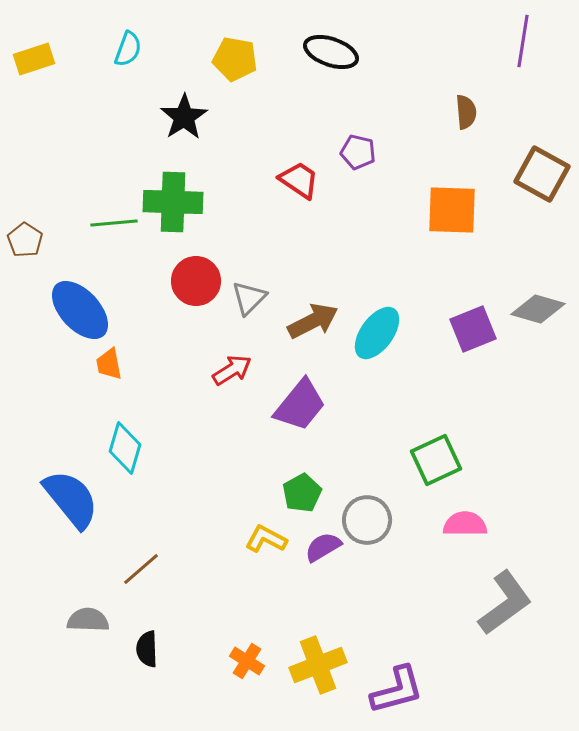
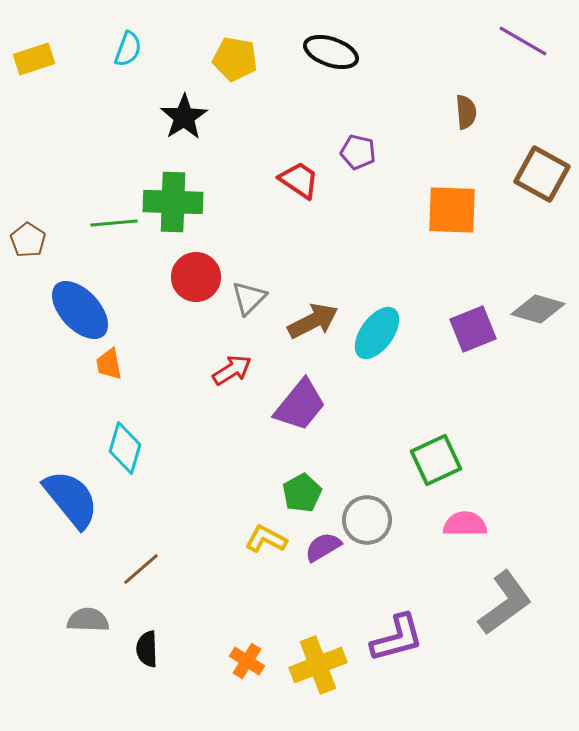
purple line: rotated 69 degrees counterclockwise
brown pentagon: moved 3 px right
red circle: moved 4 px up
purple L-shape: moved 52 px up
